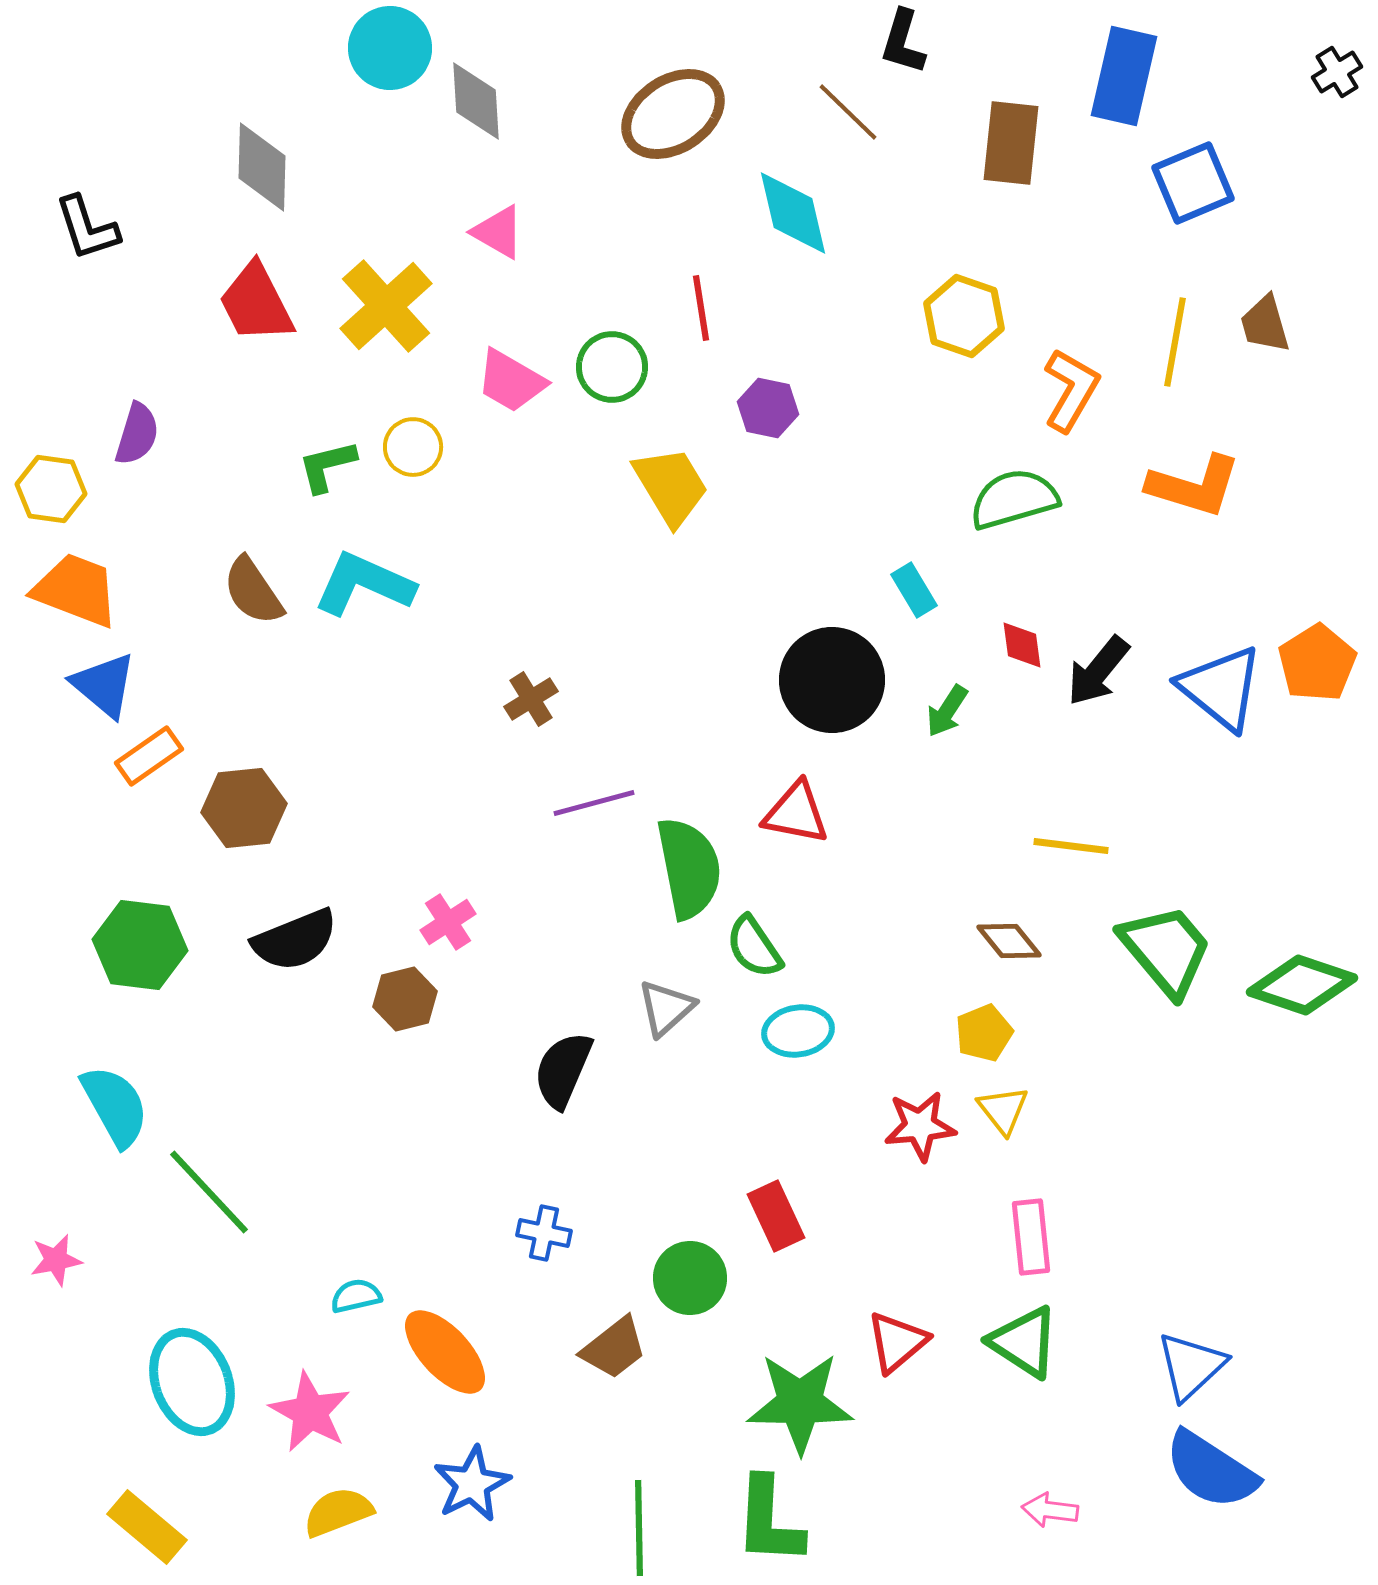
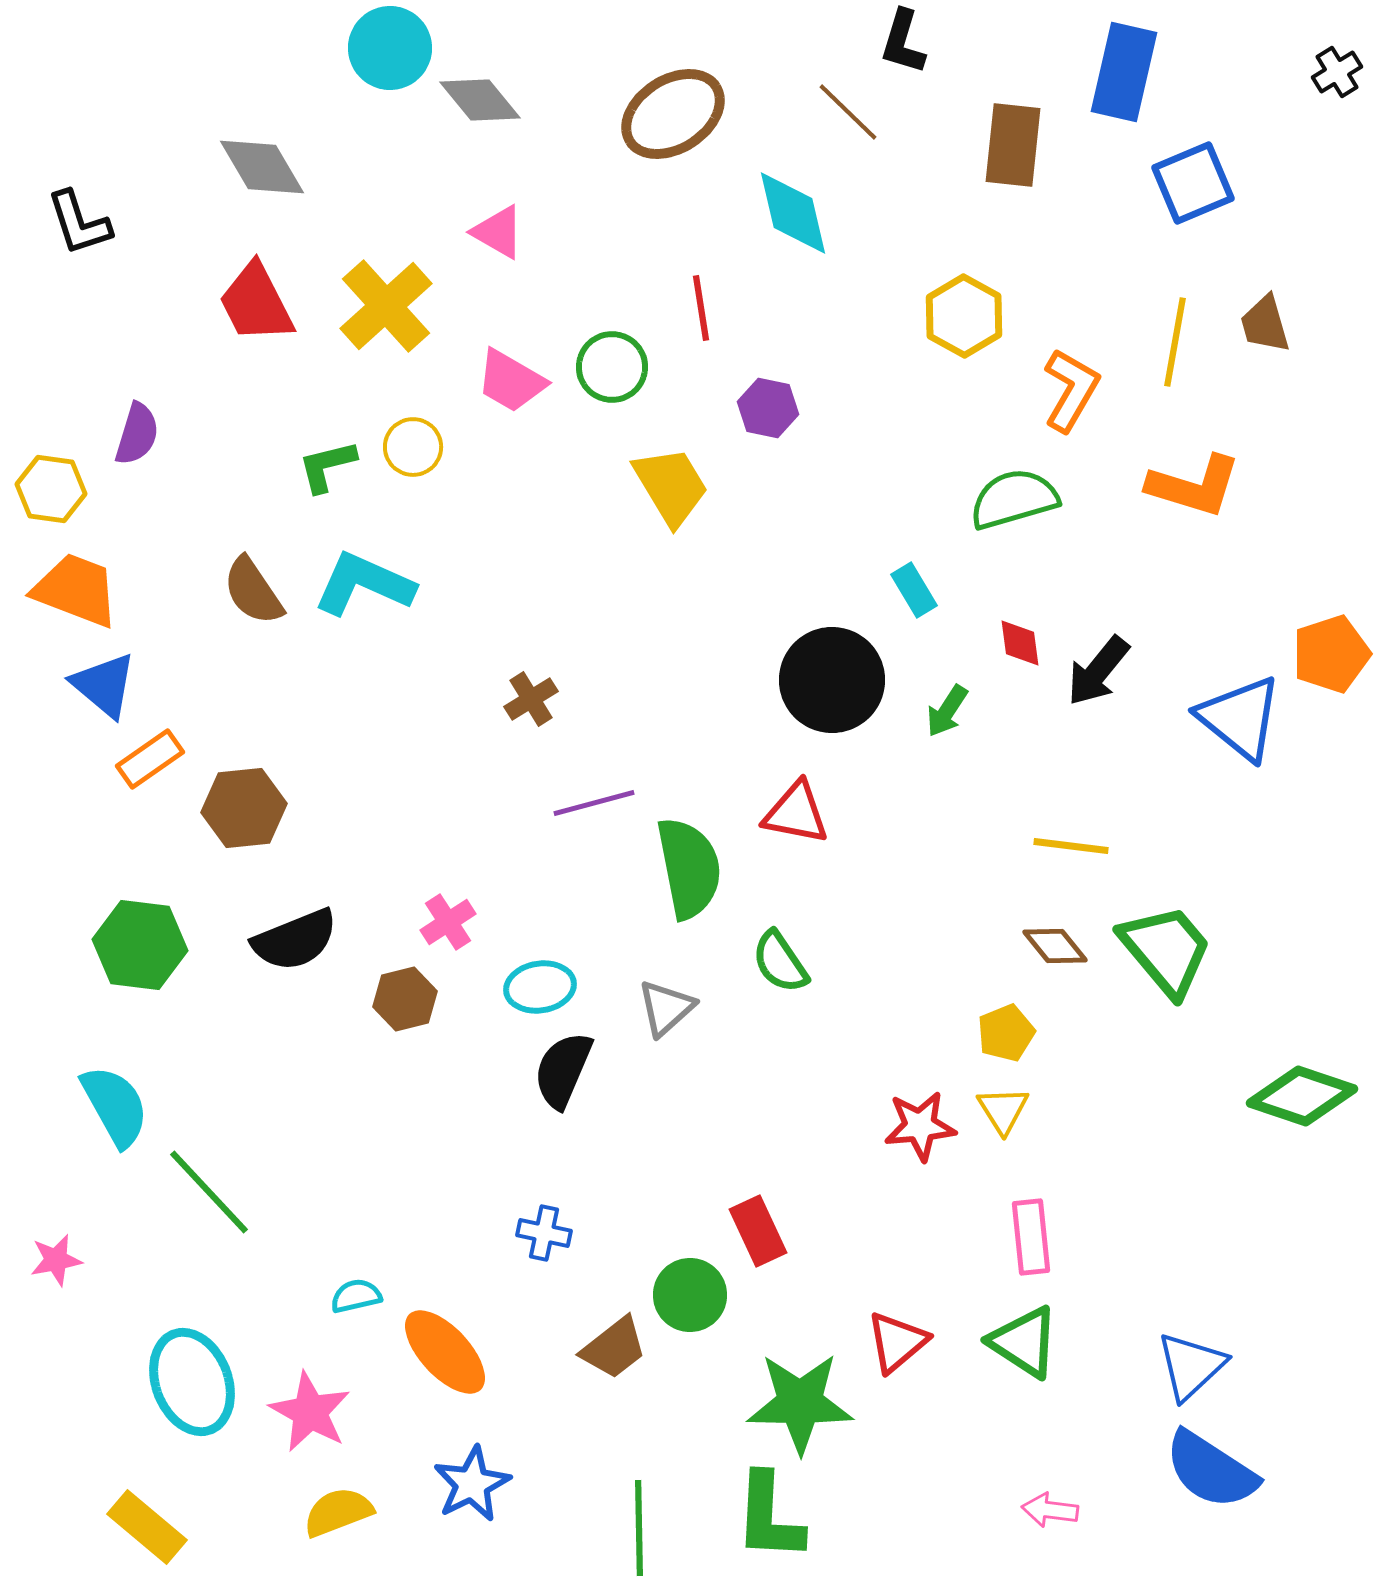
blue rectangle at (1124, 76): moved 4 px up
gray diamond at (476, 101): moved 4 px right, 1 px up; rotated 36 degrees counterclockwise
brown rectangle at (1011, 143): moved 2 px right, 2 px down
gray diamond at (262, 167): rotated 32 degrees counterclockwise
black L-shape at (87, 228): moved 8 px left, 5 px up
yellow hexagon at (964, 316): rotated 10 degrees clockwise
red diamond at (1022, 645): moved 2 px left, 2 px up
orange pentagon at (1317, 663): moved 14 px right, 9 px up; rotated 14 degrees clockwise
blue triangle at (1221, 688): moved 19 px right, 30 px down
orange rectangle at (149, 756): moved 1 px right, 3 px down
brown diamond at (1009, 941): moved 46 px right, 5 px down
green semicircle at (754, 947): moved 26 px right, 15 px down
green diamond at (1302, 985): moved 111 px down
cyan ellipse at (798, 1031): moved 258 px left, 44 px up
yellow pentagon at (984, 1033): moved 22 px right
yellow triangle at (1003, 1110): rotated 6 degrees clockwise
red rectangle at (776, 1216): moved 18 px left, 15 px down
green circle at (690, 1278): moved 17 px down
green L-shape at (769, 1521): moved 4 px up
